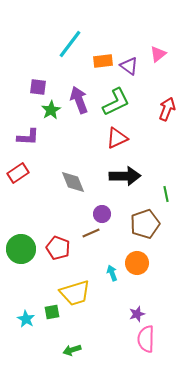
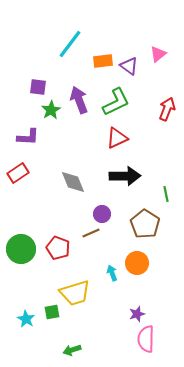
brown pentagon: rotated 20 degrees counterclockwise
